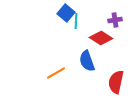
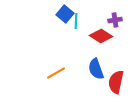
blue square: moved 1 px left, 1 px down
red diamond: moved 2 px up
blue semicircle: moved 9 px right, 8 px down
